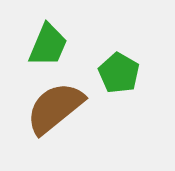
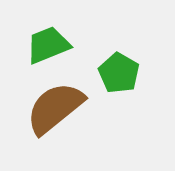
green trapezoid: rotated 135 degrees counterclockwise
